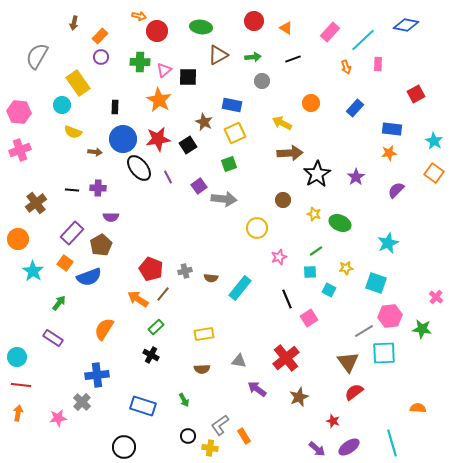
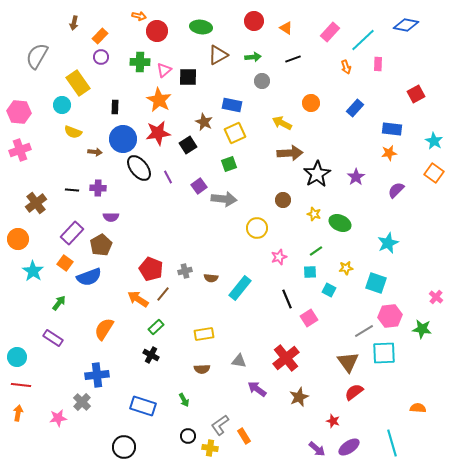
red star at (158, 139): moved 6 px up
